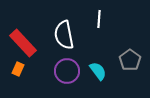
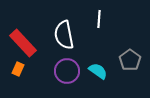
cyan semicircle: rotated 18 degrees counterclockwise
